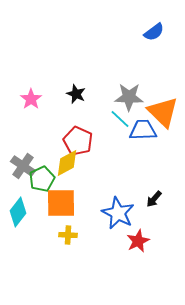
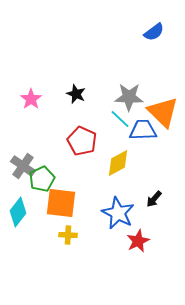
red pentagon: moved 4 px right
yellow diamond: moved 51 px right
orange square: rotated 8 degrees clockwise
